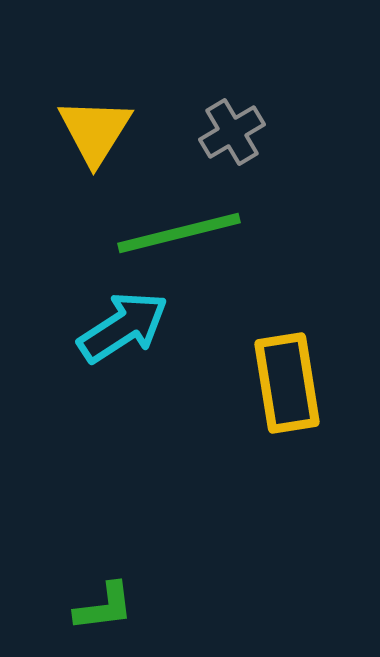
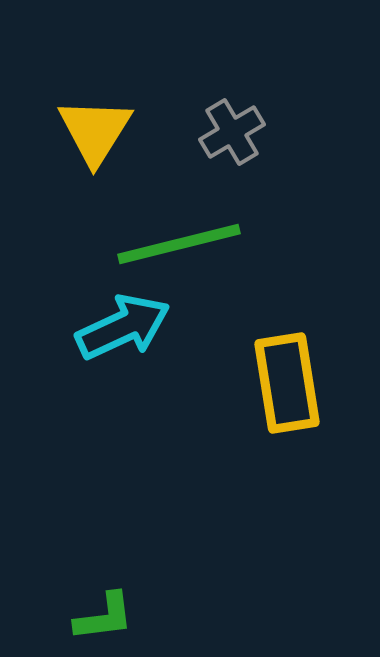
green line: moved 11 px down
cyan arrow: rotated 8 degrees clockwise
green L-shape: moved 10 px down
